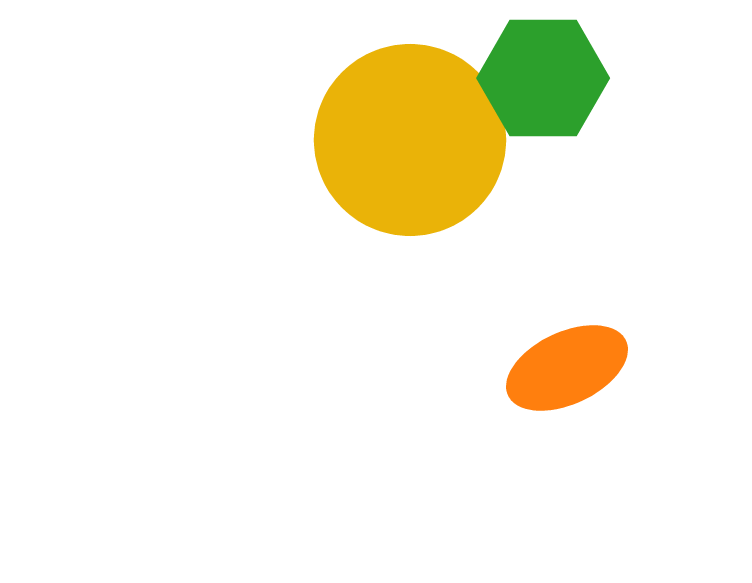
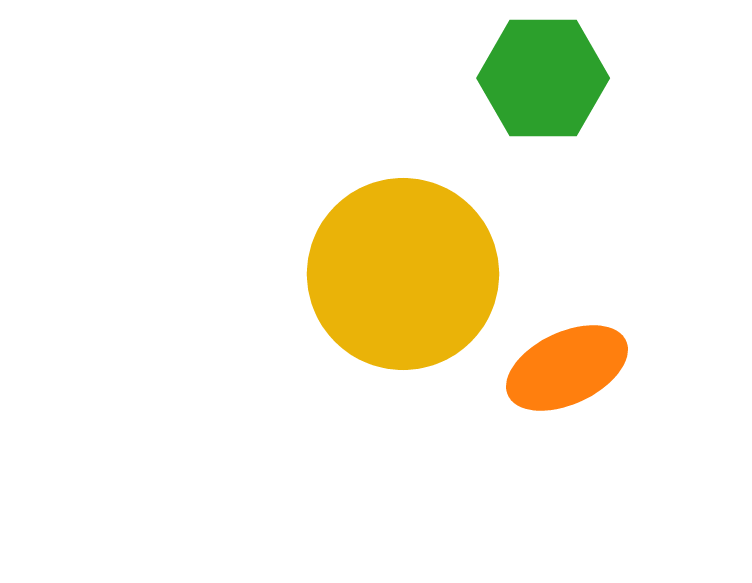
yellow circle: moved 7 px left, 134 px down
